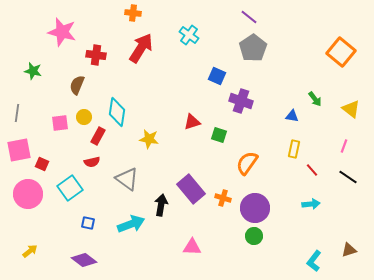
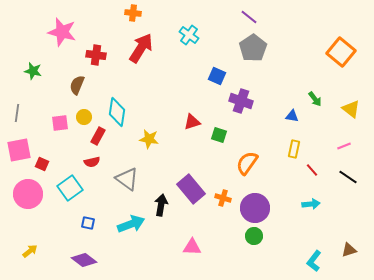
pink line at (344, 146): rotated 48 degrees clockwise
